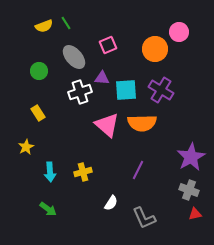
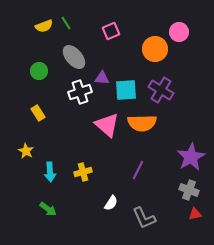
pink square: moved 3 px right, 14 px up
yellow star: moved 4 px down; rotated 14 degrees counterclockwise
